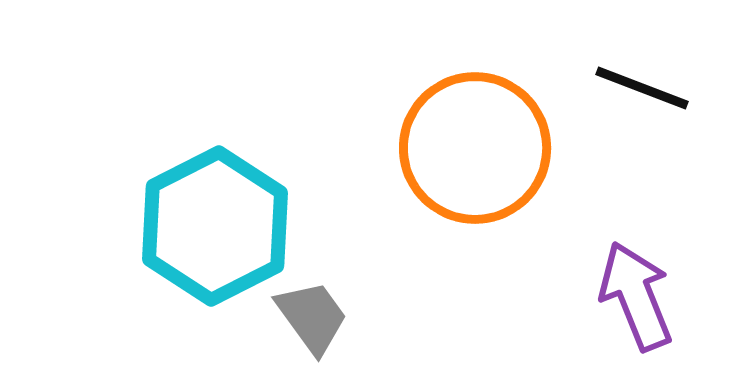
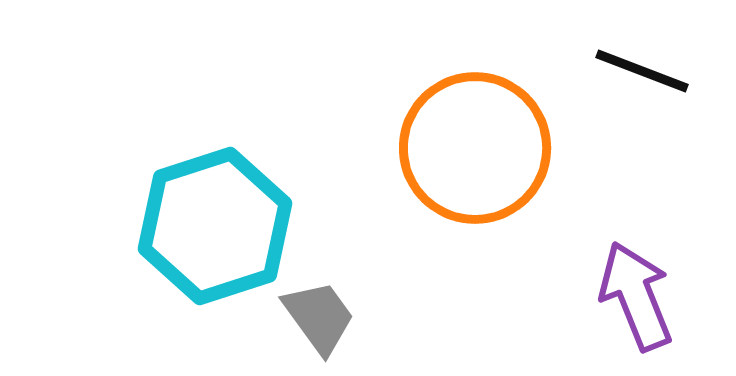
black line: moved 17 px up
cyan hexagon: rotated 9 degrees clockwise
gray trapezoid: moved 7 px right
